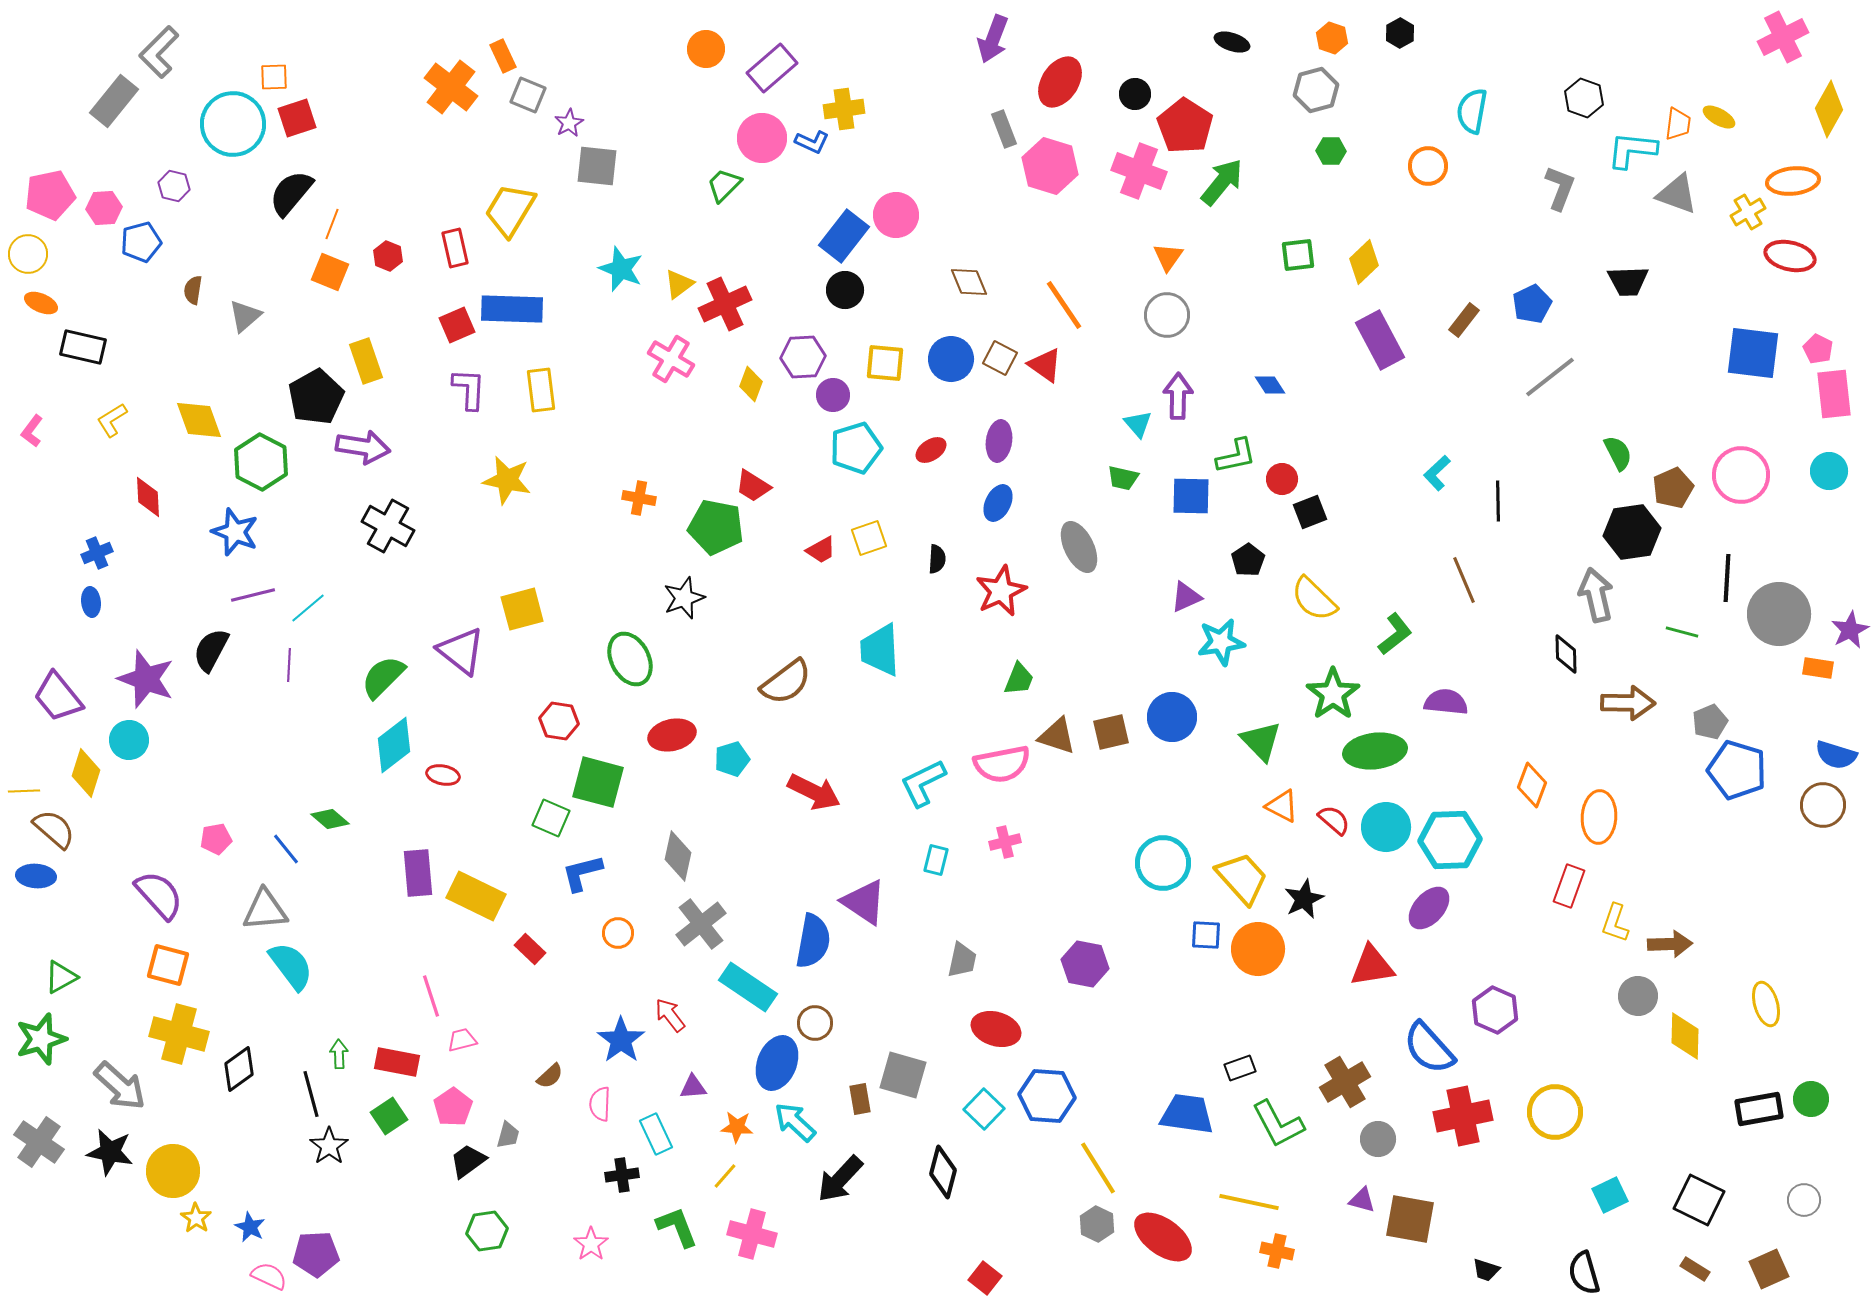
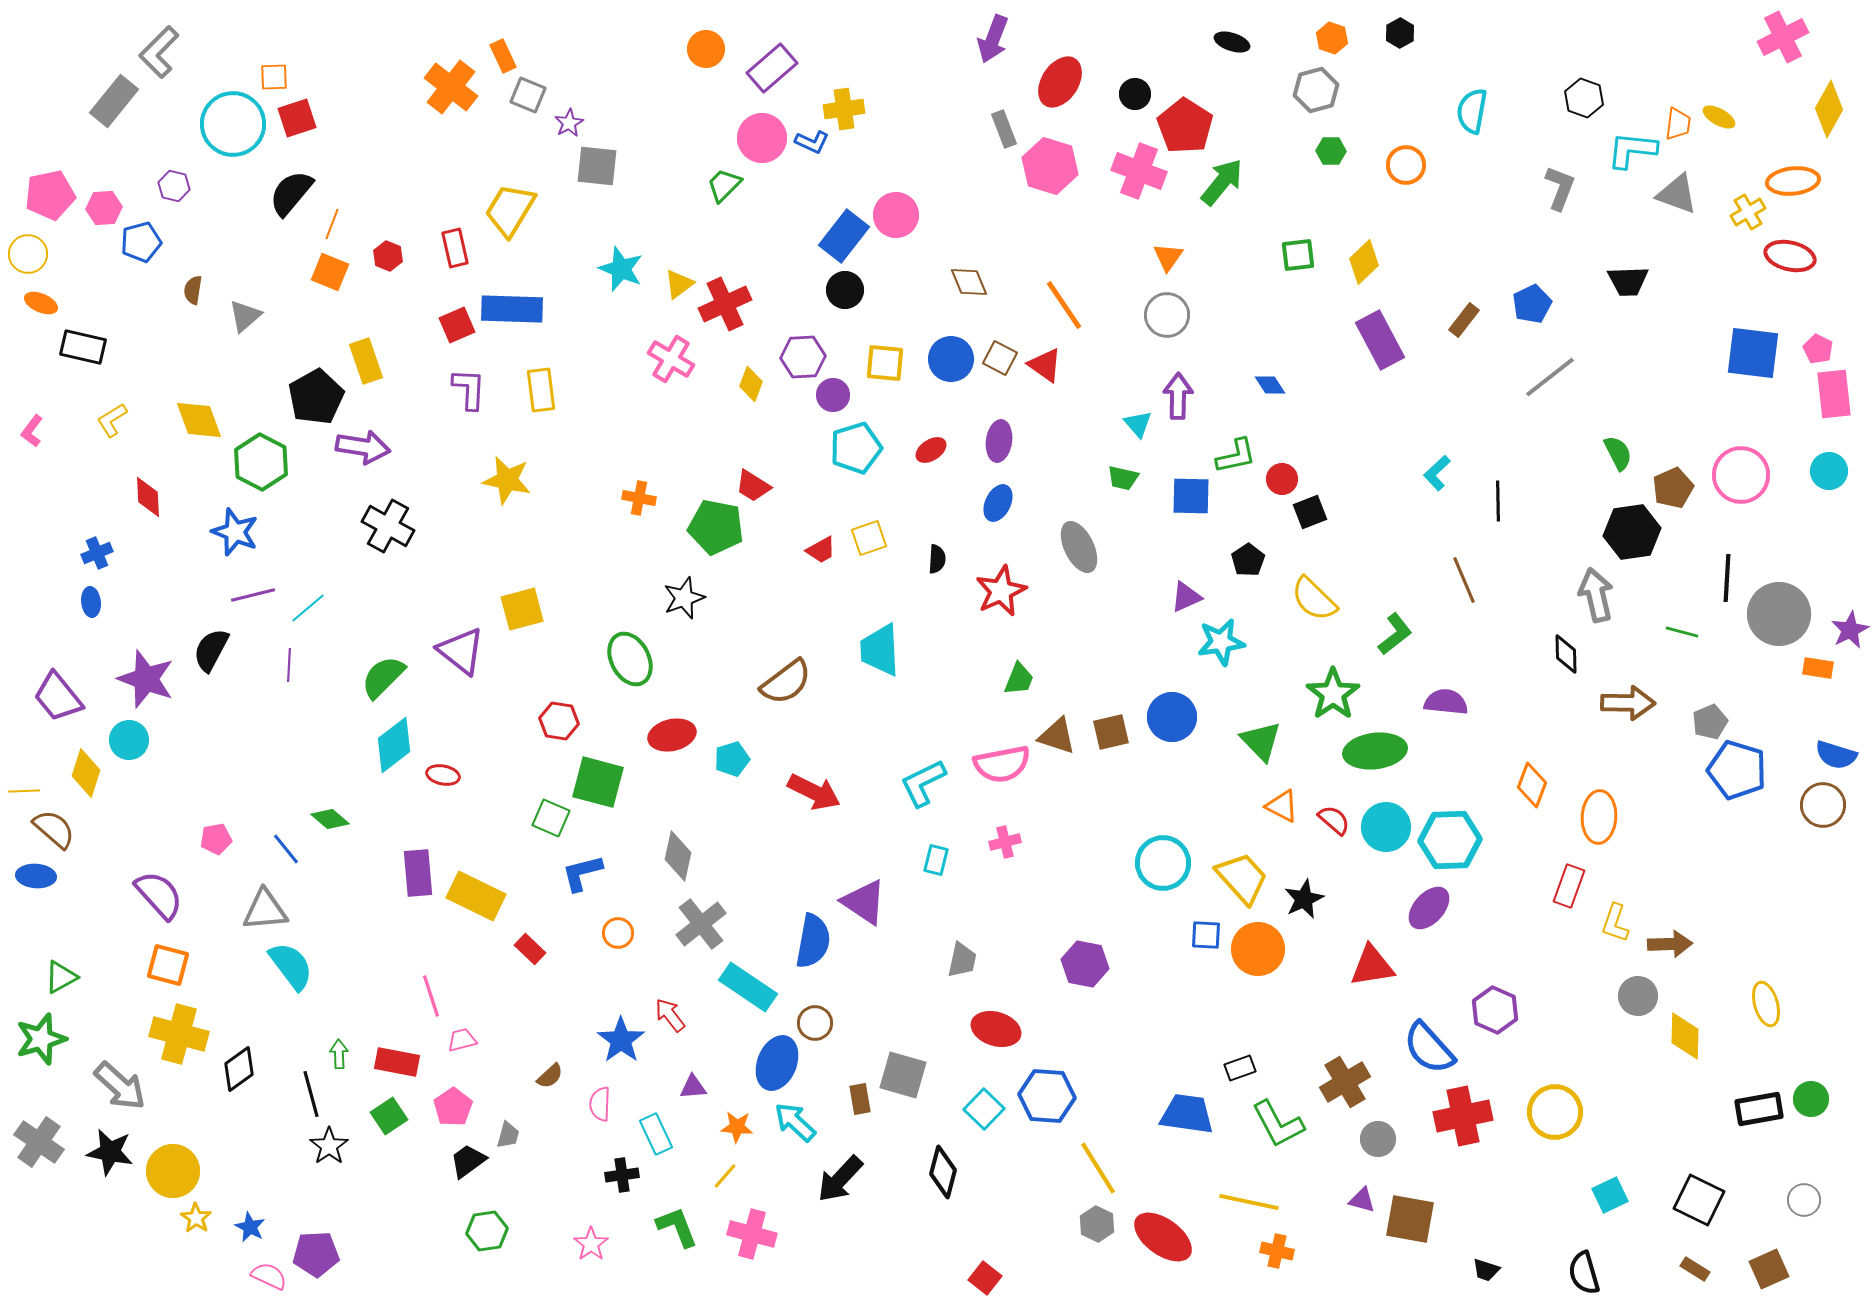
orange circle at (1428, 166): moved 22 px left, 1 px up
